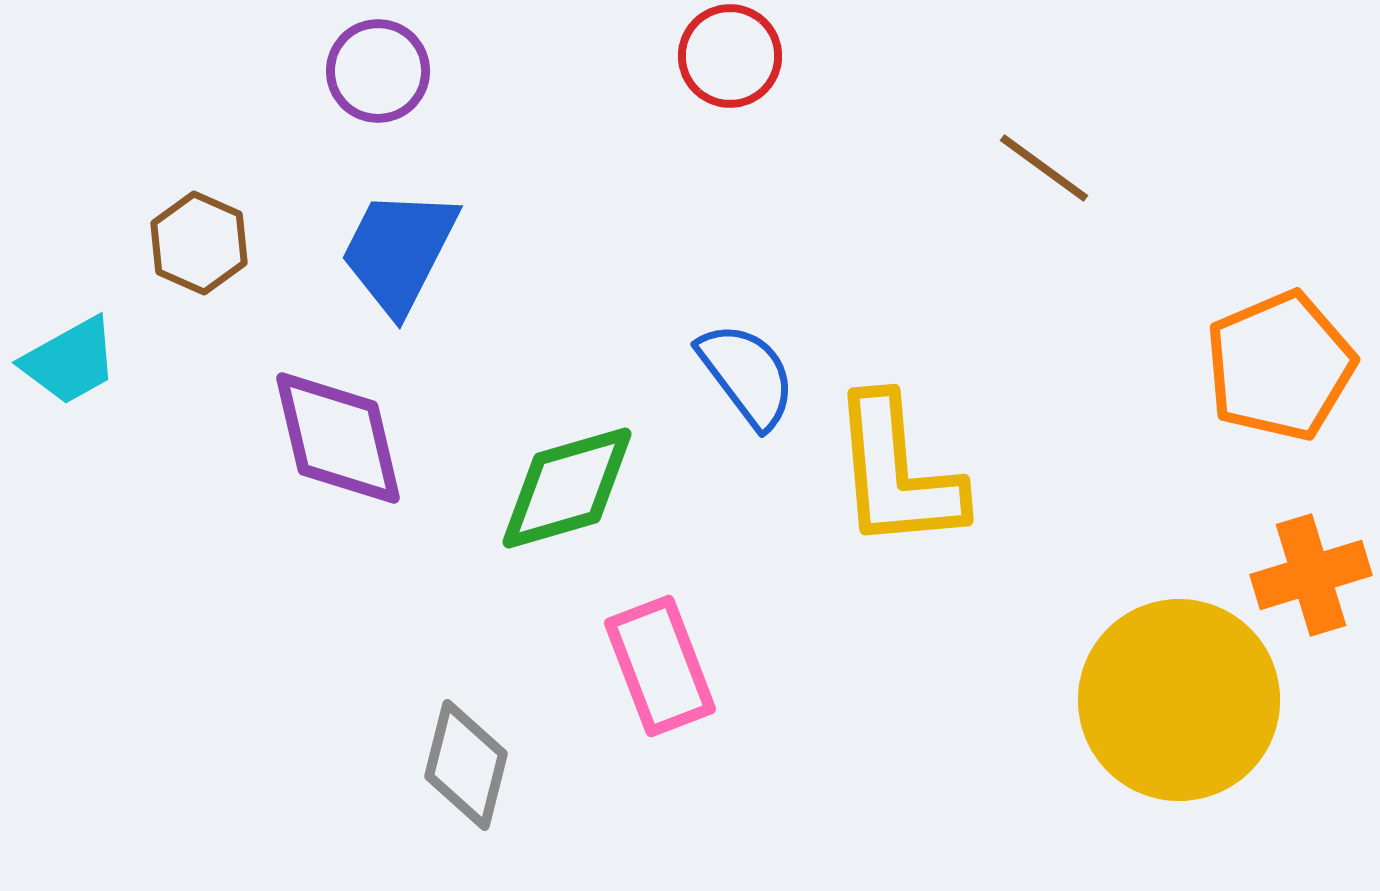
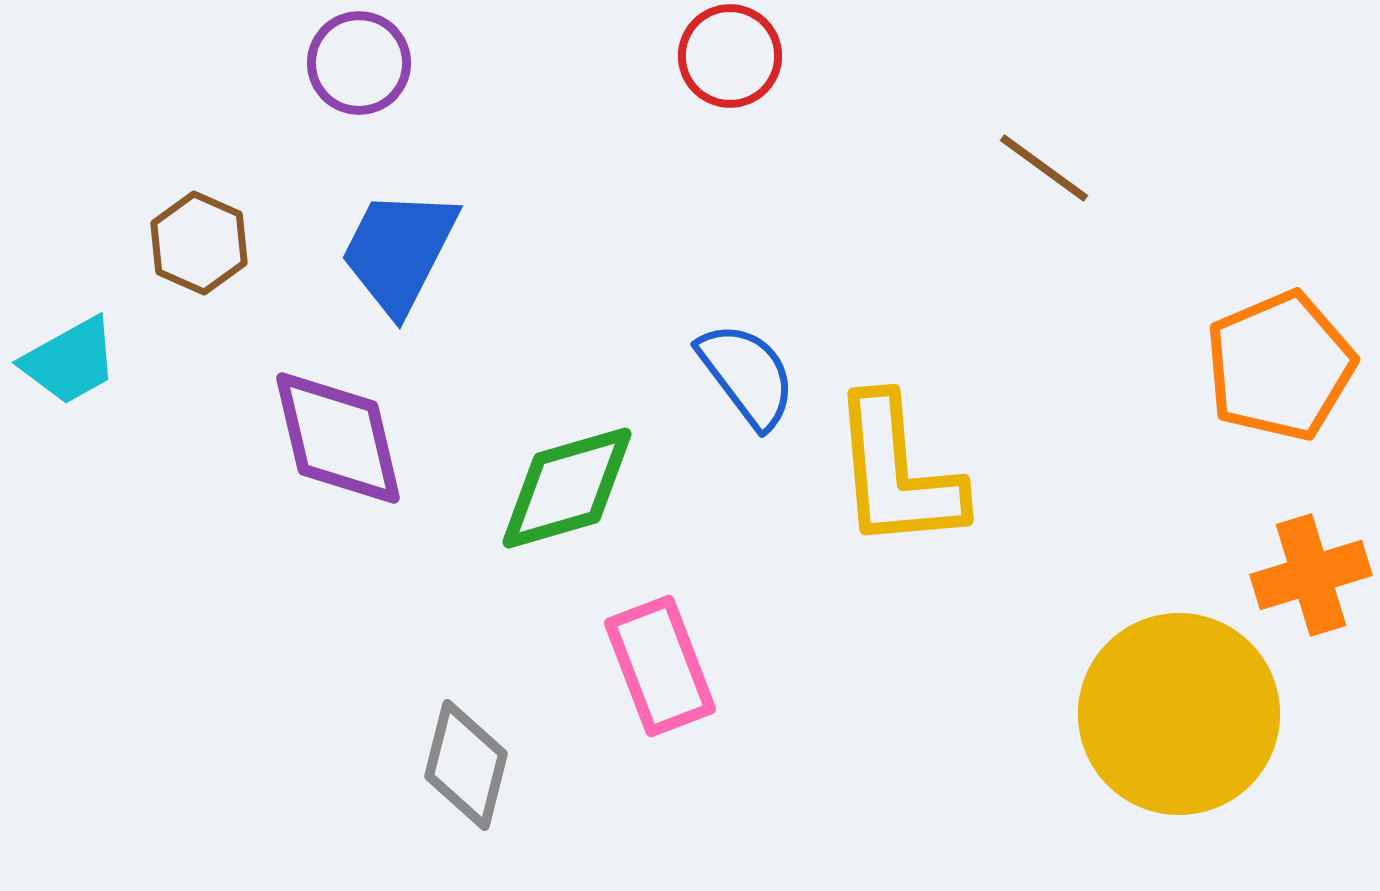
purple circle: moved 19 px left, 8 px up
yellow circle: moved 14 px down
